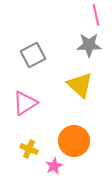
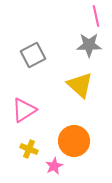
pink line: moved 1 px down
pink triangle: moved 1 px left, 7 px down
